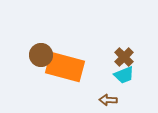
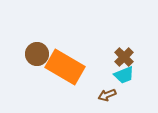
brown circle: moved 4 px left, 1 px up
orange rectangle: rotated 15 degrees clockwise
brown arrow: moved 1 px left, 5 px up; rotated 24 degrees counterclockwise
